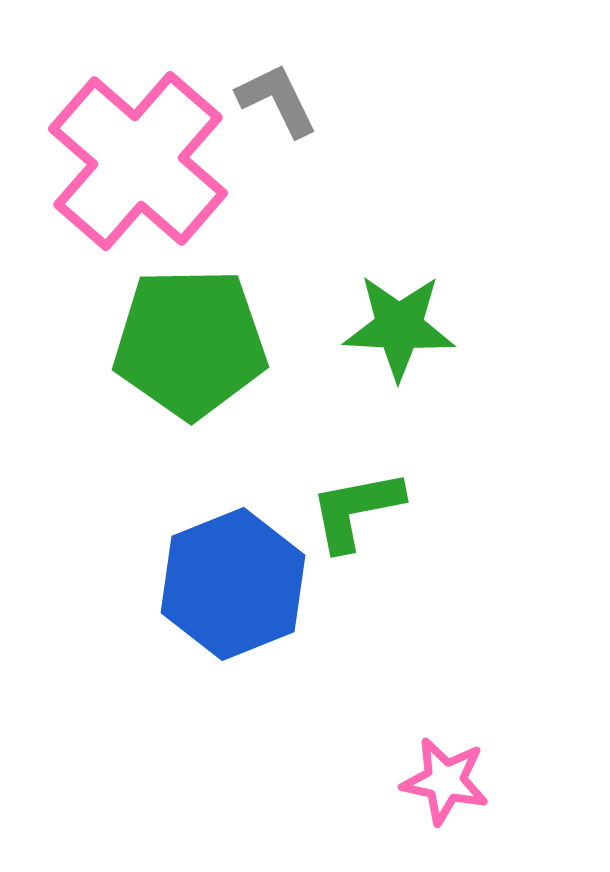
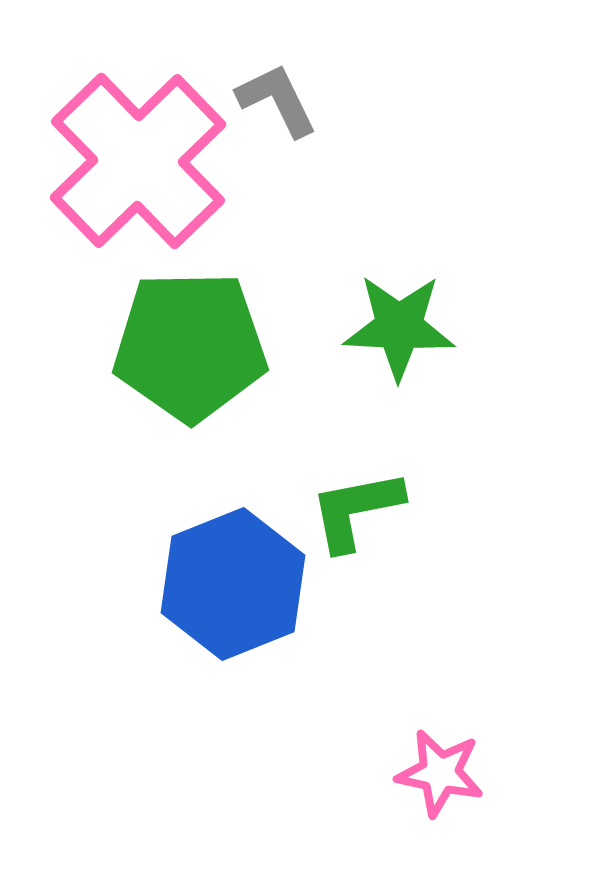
pink cross: rotated 5 degrees clockwise
green pentagon: moved 3 px down
pink star: moved 5 px left, 8 px up
